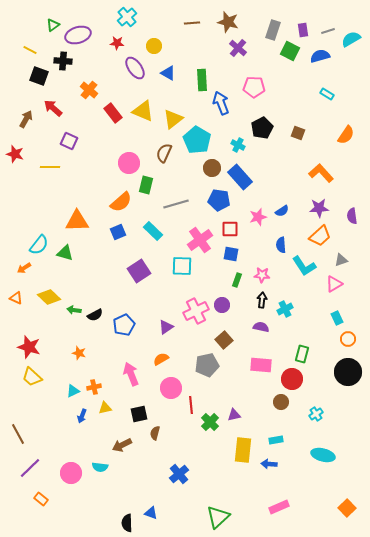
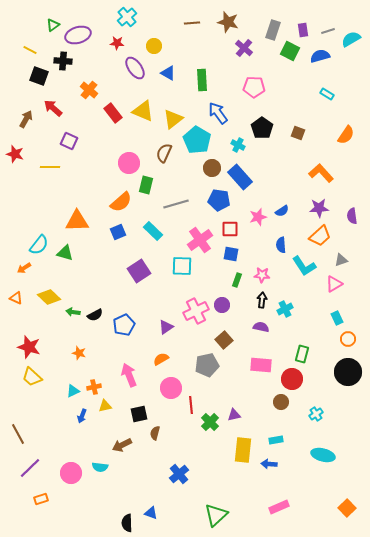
purple cross at (238, 48): moved 6 px right
blue arrow at (221, 103): moved 3 px left, 10 px down; rotated 15 degrees counterclockwise
black pentagon at (262, 128): rotated 10 degrees counterclockwise
green arrow at (74, 310): moved 1 px left, 2 px down
pink arrow at (131, 374): moved 2 px left, 1 px down
yellow triangle at (105, 408): moved 2 px up
orange rectangle at (41, 499): rotated 56 degrees counterclockwise
green triangle at (218, 517): moved 2 px left, 2 px up
